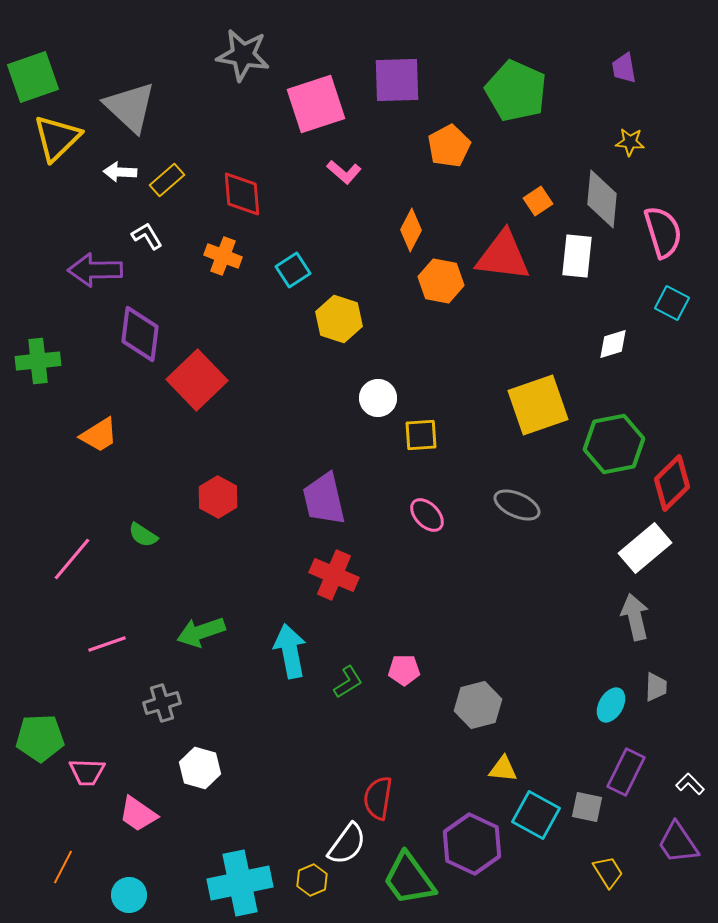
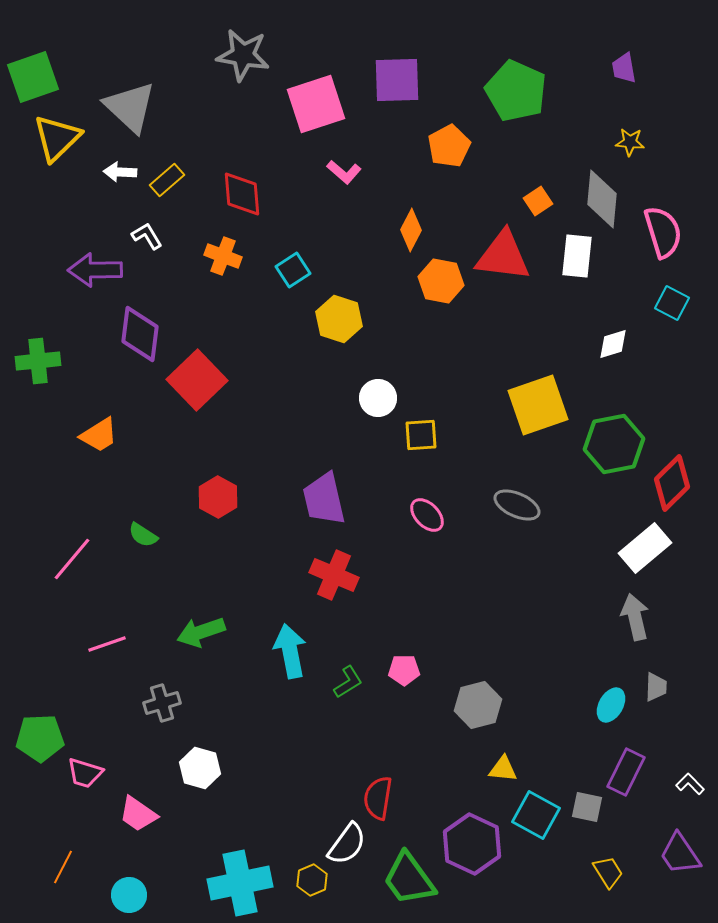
pink trapezoid at (87, 772): moved 2 px left, 1 px down; rotated 15 degrees clockwise
purple trapezoid at (678, 843): moved 2 px right, 11 px down
